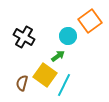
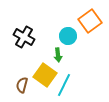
green arrow: moved 1 px up; rotated 120 degrees clockwise
brown semicircle: moved 2 px down
